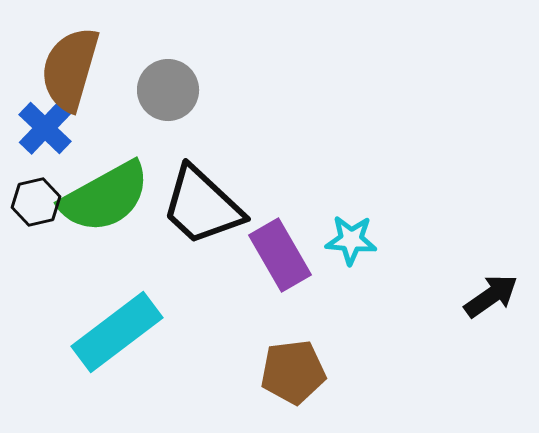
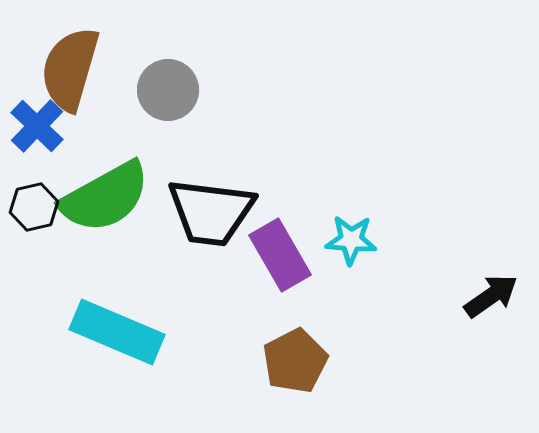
blue cross: moved 8 px left, 2 px up
black hexagon: moved 2 px left, 5 px down
black trapezoid: moved 9 px right, 6 px down; rotated 36 degrees counterclockwise
cyan rectangle: rotated 60 degrees clockwise
brown pentagon: moved 2 px right, 11 px up; rotated 20 degrees counterclockwise
